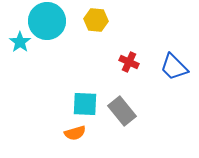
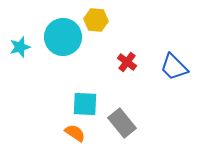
cyan circle: moved 16 px right, 16 px down
cyan star: moved 5 px down; rotated 20 degrees clockwise
red cross: moved 2 px left; rotated 12 degrees clockwise
gray rectangle: moved 12 px down
orange semicircle: rotated 130 degrees counterclockwise
